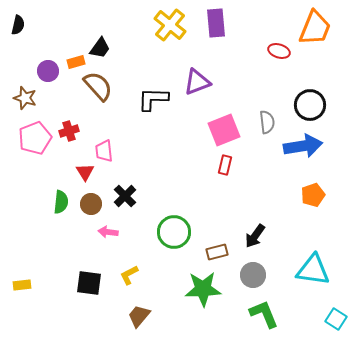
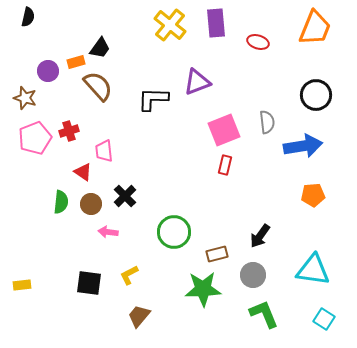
black semicircle: moved 10 px right, 8 px up
red ellipse: moved 21 px left, 9 px up
black circle: moved 6 px right, 10 px up
red triangle: moved 2 px left; rotated 24 degrees counterclockwise
orange pentagon: rotated 15 degrees clockwise
black arrow: moved 5 px right
brown rectangle: moved 2 px down
cyan square: moved 12 px left
